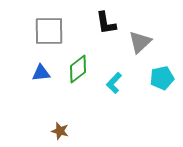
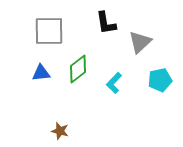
cyan pentagon: moved 2 px left, 2 px down
